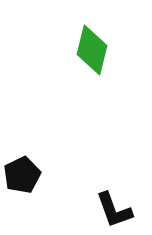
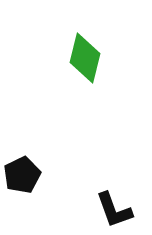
green diamond: moved 7 px left, 8 px down
